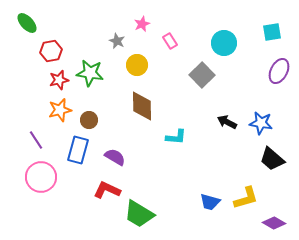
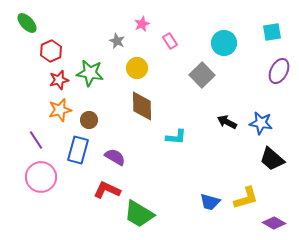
red hexagon: rotated 15 degrees counterclockwise
yellow circle: moved 3 px down
